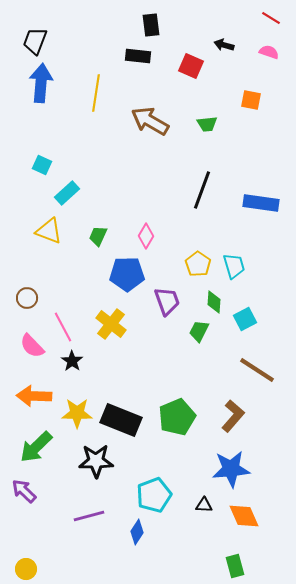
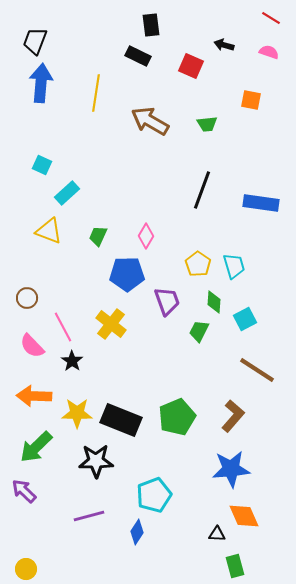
black rectangle at (138, 56): rotated 20 degrees clockwise
black triangle at (204, 505): moved 13 px right, 29 px down
